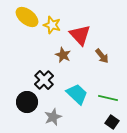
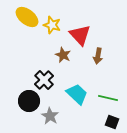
brown arrow: moved 4 px left; rotated 49 degrees clockwise
black circle: moved 2 px right, 1 px up
gray star: moved 3 px left, 1 px up; rotated 18 degrees counterclockwise
black square: rotated 16 degrees counterclockwise
